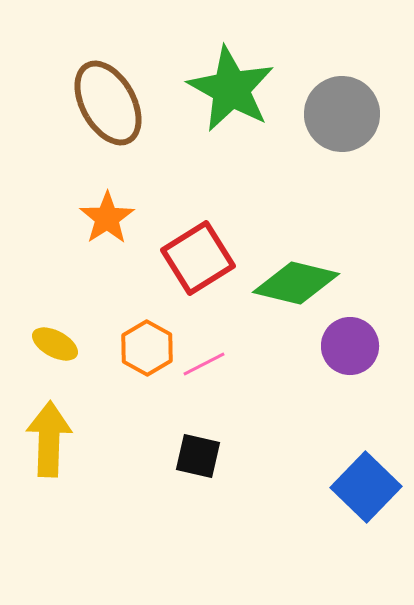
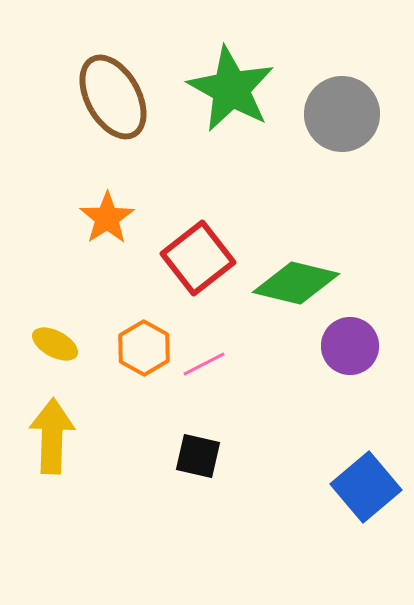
brown ellipse: moved 5 px right, 6 px up
red square: rotated 6 degrees counterclockwise
orange hexagon: moved 3 px left
yellow arrow: moved 3 px right, 3 px up
blue square: rotated 6 degrees clockwise
